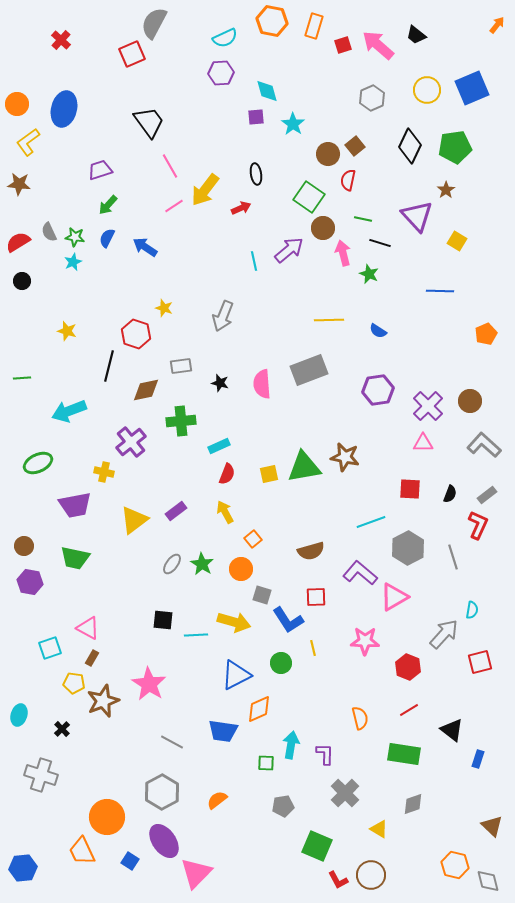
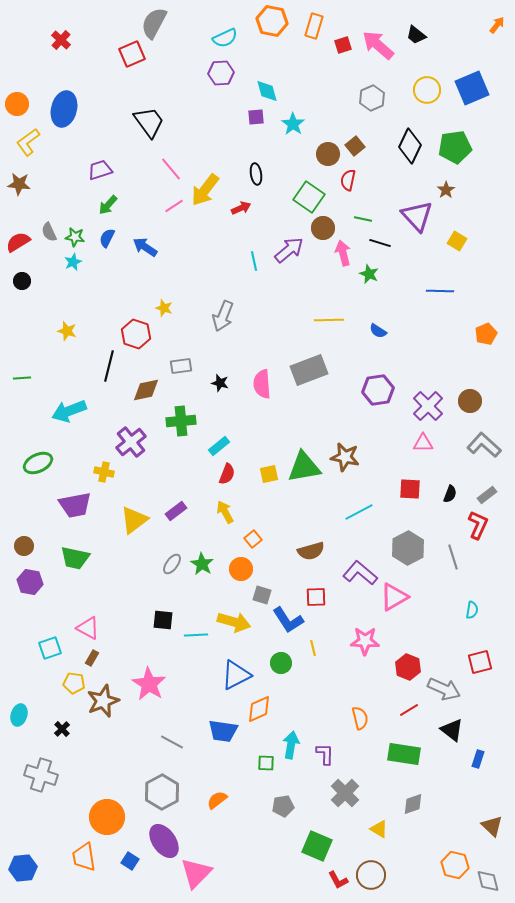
pink line at (170, 166): moved 1 px right, 3 px down; rotated 10 degrees counterclockwise
cyan rectangle at (219, 446): rotated 15 degrees counterclockwise
cyan line at (371, 522): moved 12 px left, 10 px up; rotated 8 degrees counterclockwise
gray arrow at (444, 634): moved 55 px down; rotated 72 degrees clockwise
orange trapezoid at (82, 851): moved 2 px right, 6 px down; rotated 16 degrees clockwise
